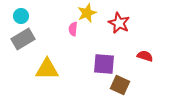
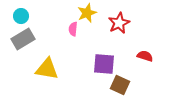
red star: rotated 20 degrees clockwise
yellow triangle: rotated 10 degrees clockwise
